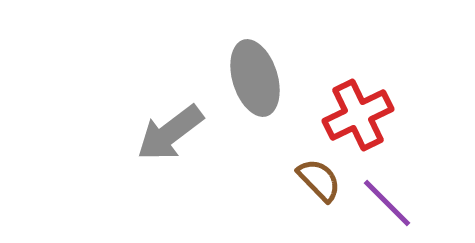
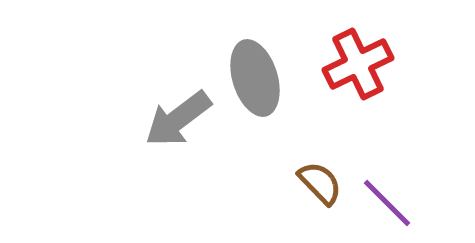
red cross: moved 51 px up
gray arrow: moved 8 px right, 14 px up
brown semicircle: moved 1 px right, 3 px down
